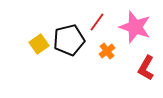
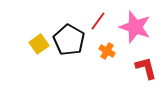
red line: moved 1 px right, 1 px up
black pentagon: rotated 28 degrees counterclockwise
orange cross: rotated 21 degrees counterclockwise
red L-shape: rotated 135 degrees clockwise
